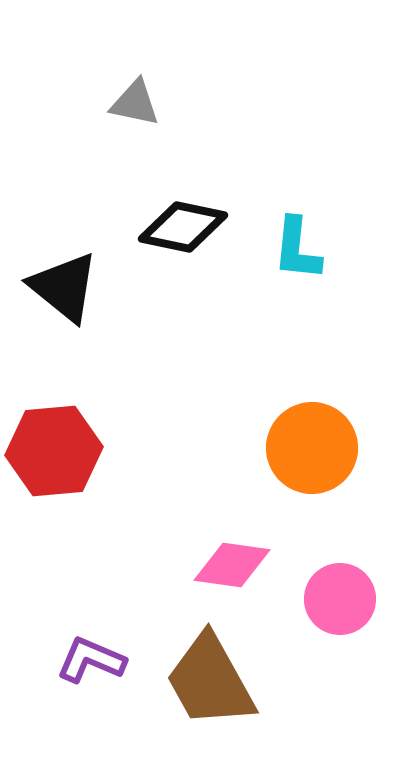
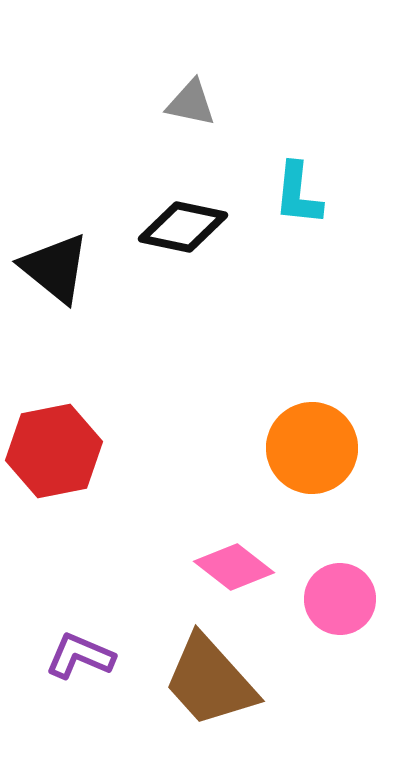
gray triangle: moved 56 px right
cyan L-shape: moved 1 px right, 55 px up
black triangle: moved 9 px left, 19 px up
red hexagon: rotated 6 degrees counterclockwise
pink diamond: moved 2 px right, 2 px down; rotated 30 degrees clockwise
purple L-shape: moved 11 px left, 4 px up
brown trapezoid: rotated 13 degrees counterclockwise
